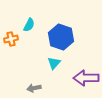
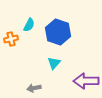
blue hexagon: moved 3 px left, 5 px up
purple arrow: moved 3 px down
